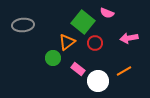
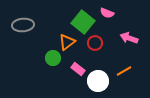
pink arrow: rotated 30 degrees clockwise
